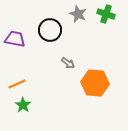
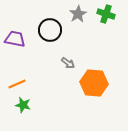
gray star: rotated 18 degrees clockwise
orange hexagon: moved 1 px left
green star: rotated 21 degrees counterclockwise
